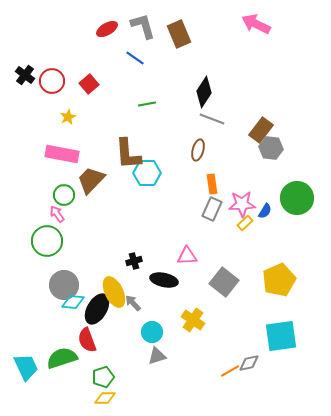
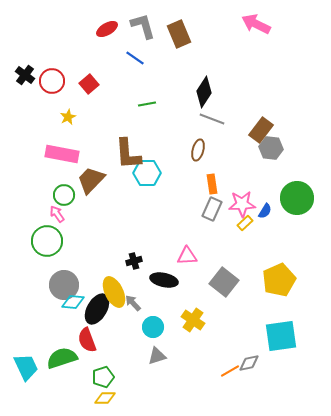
cyan circle at (152, 332): moved 1 px right, 5 px up
